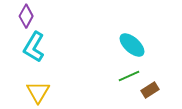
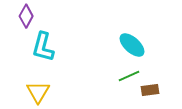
cyan L-shape: moved 9 px right; rotated 16 degrees counterclockwise
brown rectangle: rotated 24 degrees clockwise
